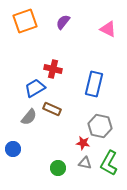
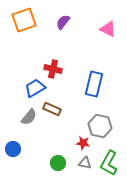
orange square: moved 1 px left, 1 px up
green circle: moved 5 px up
